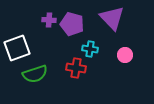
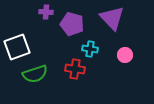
purple cross: moved 3 px left, 8 px up
white square: moved 1 px up
red cross: moved 1 px left, 1 px down
